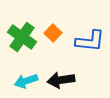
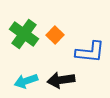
orange square: moved 2 px right, 2 px down
green cross: moved 2 px right, 3 px up
blue L-shape: moved 11 px down
